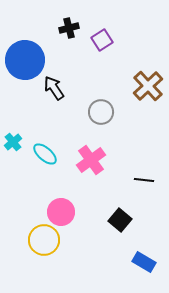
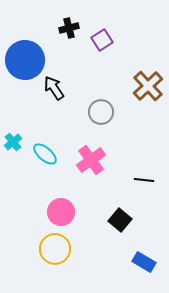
yellow circle: moved 11 px right, 9 px down
